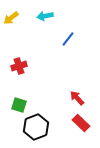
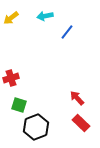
blue line: moved 1 px left, 7 px up
red cross: moved 8 px left, 12 px down
